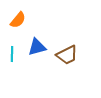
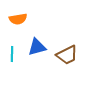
orange semicircle: moved 1 px up; rotated 42 degrees clockwise
